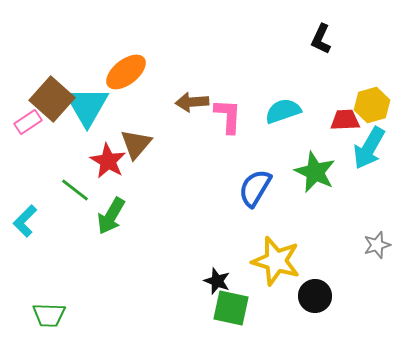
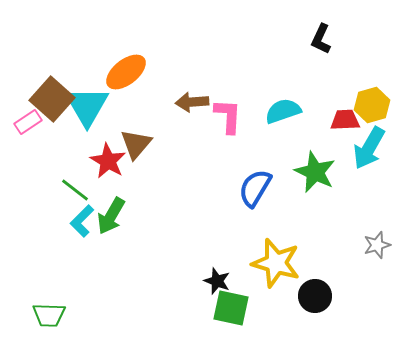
cyan L-shape: moved 57 px right
yellow star: moved 2 px down
